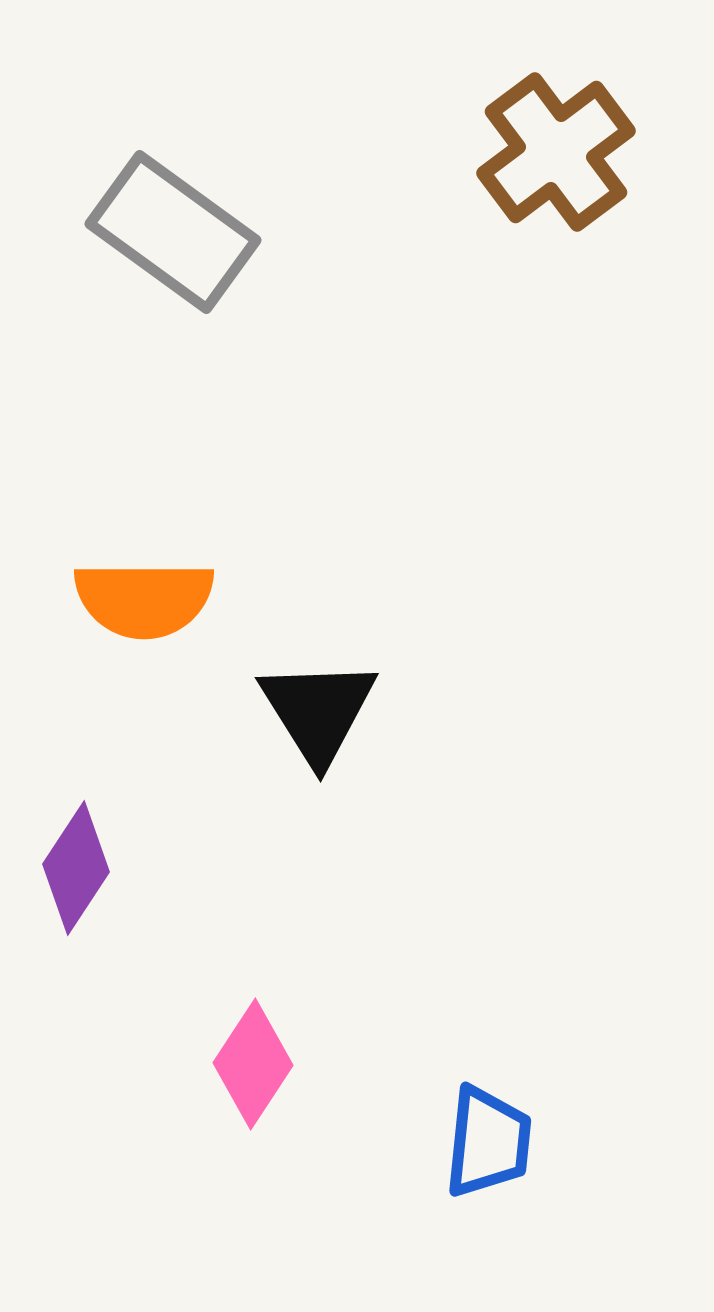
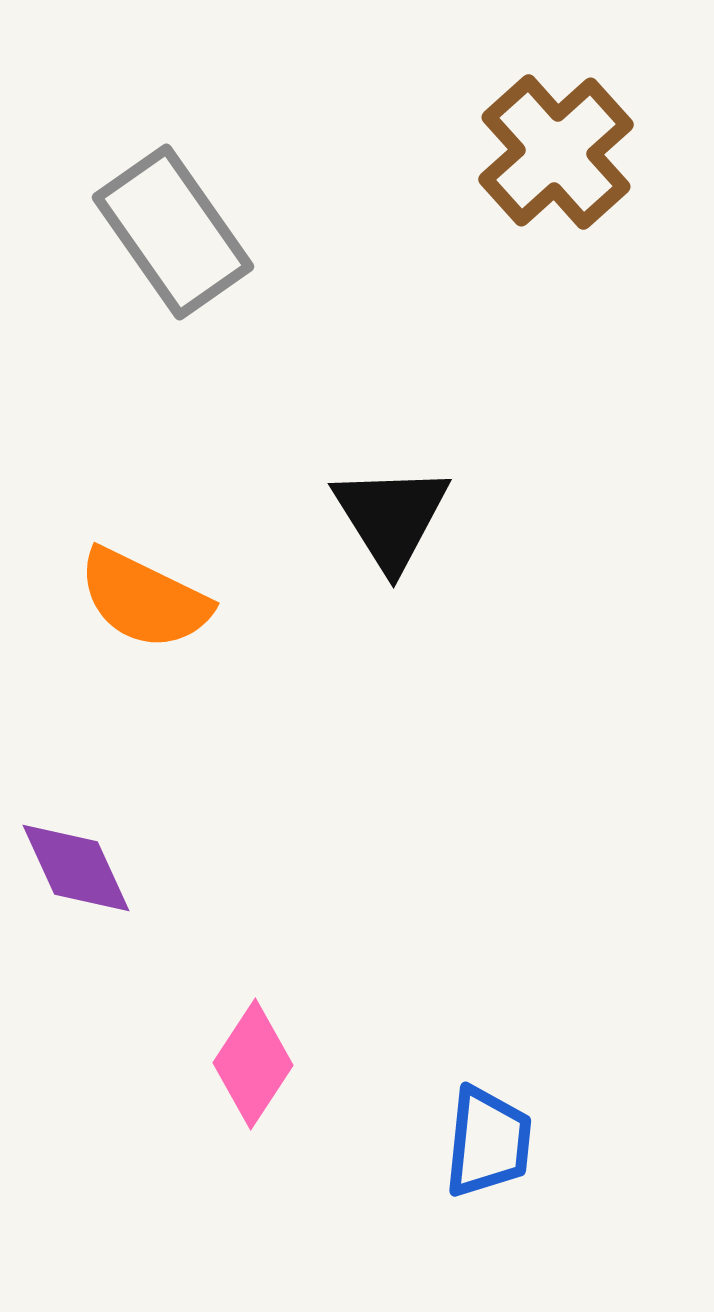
brown cross: rotated 5 degrees counterclockwise
gray rectangle: rotated 19 degrees clockwise
orange semicircle: rotated 26 degrees clockwise
black triangle: moved 73 px right, 194 px up
purple diamond: rotated 58 degrees counterclockwise
